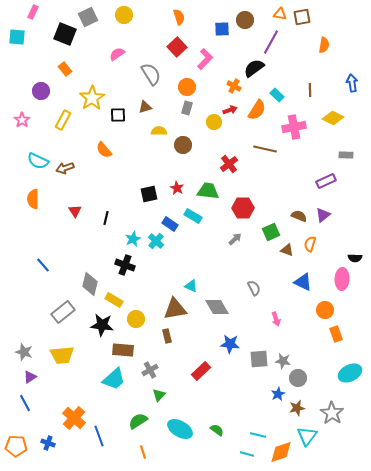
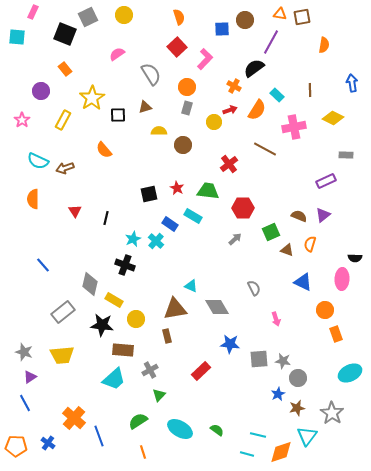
brown line at (265, 149): rotated 15 degrees clockwise
blue cross at (48, 443): rotated 16 degrees clockwise
